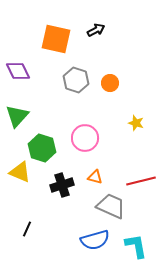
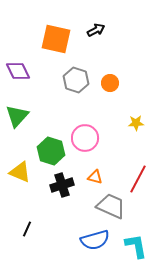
yellow star: rotated 21 degrees counterclockwise
green hexagon: moved 9 px right, 3 px down
red line: moved 3 px left, 2 px up; rotated 48 degrees counterclockwise
